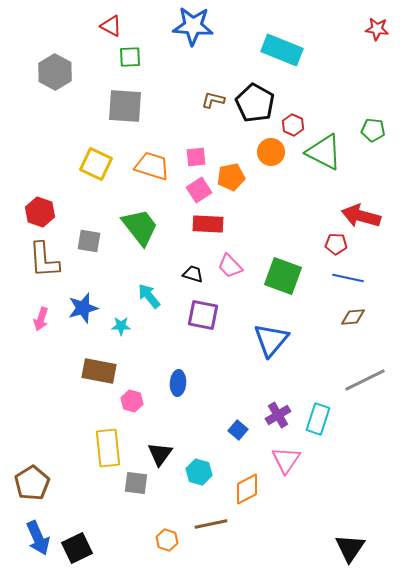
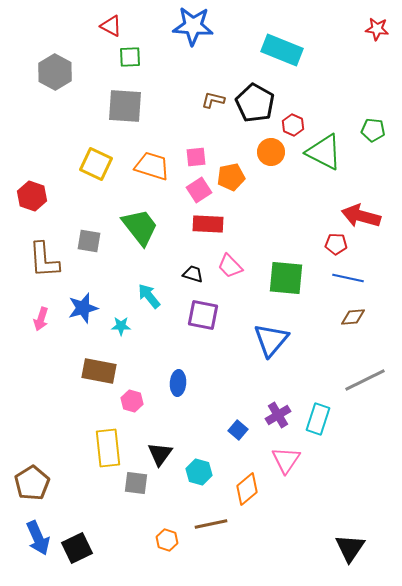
red hexagon at (40, 212): moved 8 px left, 16 px up
green square at (283, 276): moved 3 px right, 2 px down; rotated 15 degrees counterclockwise
orange diamond at (247, 489): rotated 12 degrees counterclockwise
